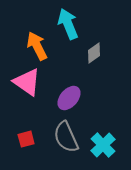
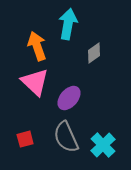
cyan arrow: rotated 32 degrees clockwise
orange arrow: rotated 8 degrees clockwise
pink triangle: moved 8 px right; rotated 8 degrees clockwise
red square: moved 1 px left
